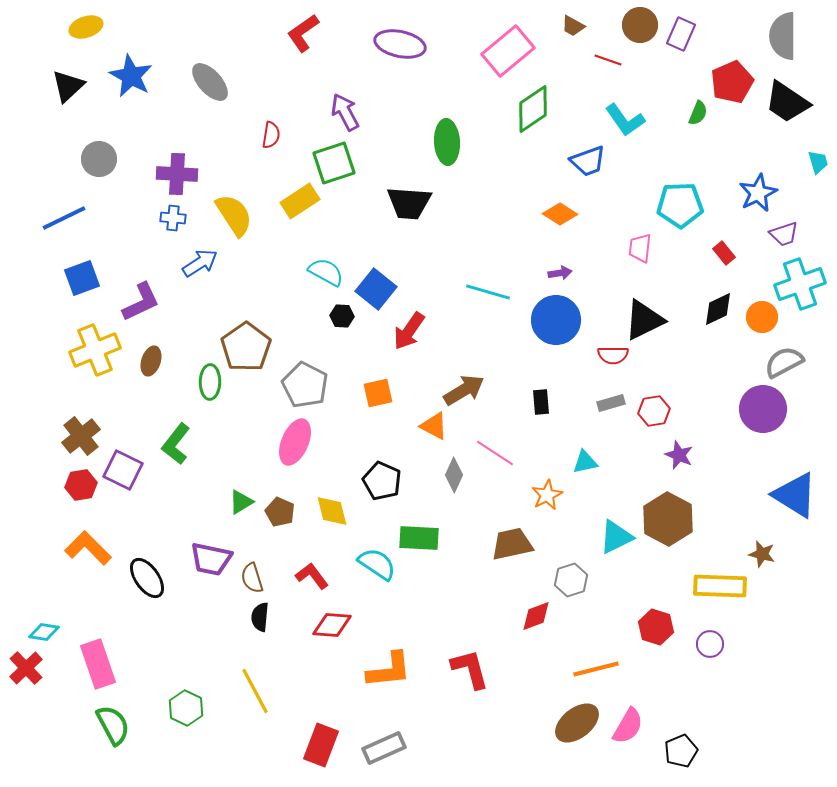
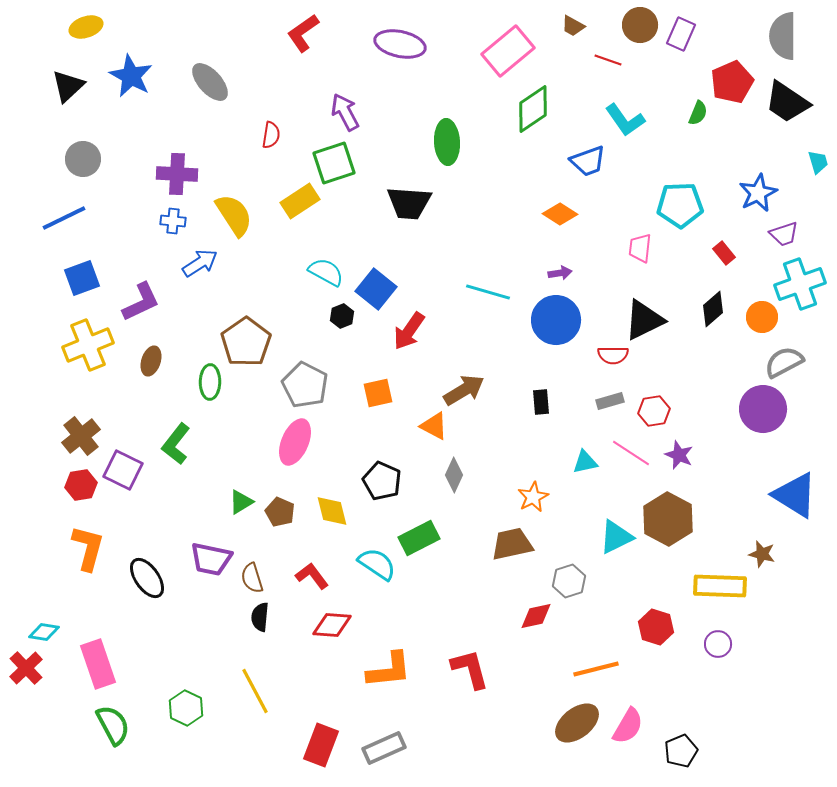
gray circle at (99, 159): moved 16 px left
blue cross at (173, 218): moved 3 px down
black diamond at (718, 309): moved 5 px left; rotated 15 degrees counterclockwise
black hexagon at (342, 316): rotated 25 degrees counterclockwise
brown pentagon at (246, 347): moved 5 px up
yellow cross at (95, 350): moved 7 px left, 5 px up
gray rectangle at (611, 403): moved 1 px left, 2 px up
pink line at (495, 453): moved 136 px right
orange star at (547, 495): moved 14 px left, 2 px down
green rectangle at (419, 538): rotated 30 degrees counterclockwise
orange L-shape at (88, 548): rotated 60 degrees clockwise
gray hexagon at (571, 580): moved 2 px left, 1 px down
red diamond at (536, 616): rotated 8 degrees clockwise
purple circle at (710, 644): moved 8 px right
